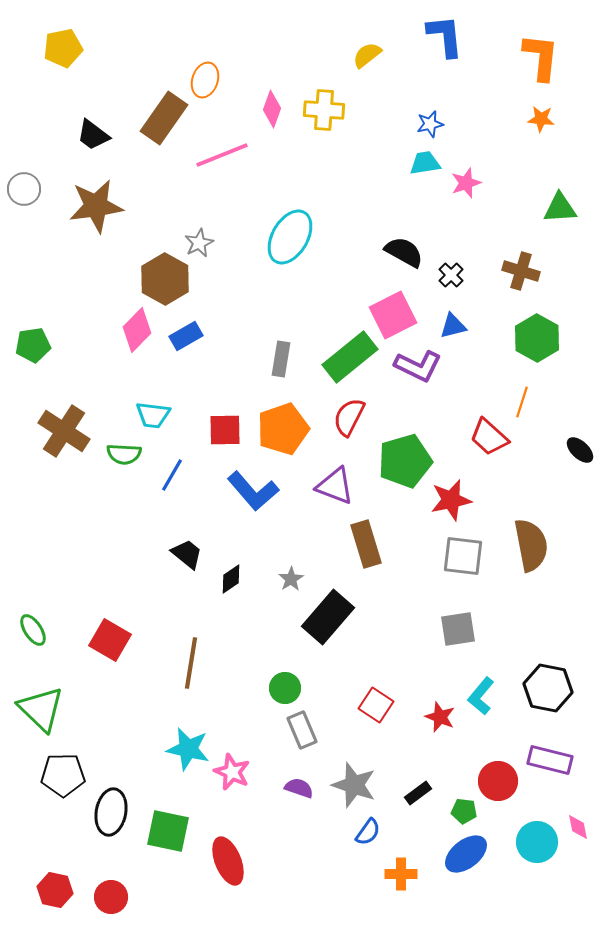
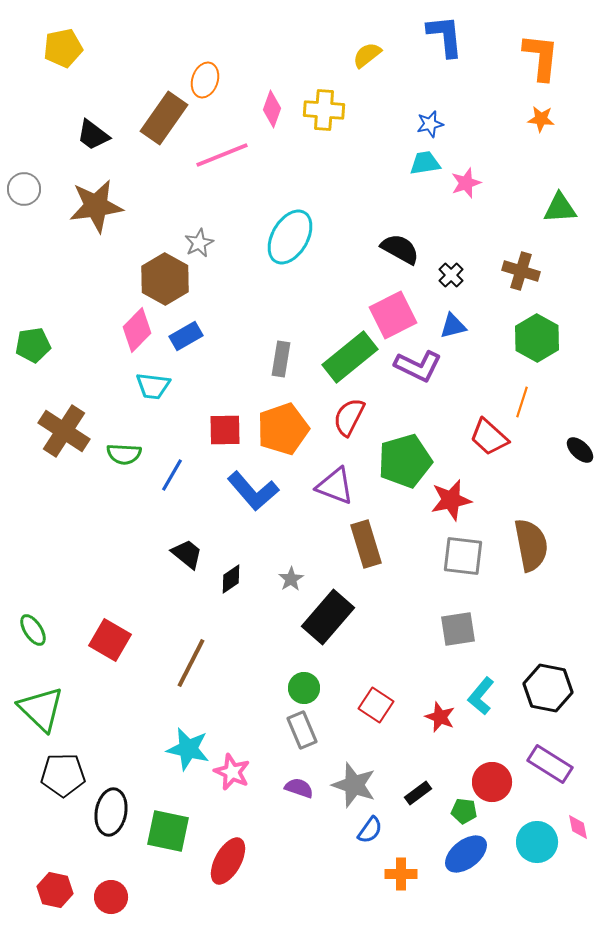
black semicircle at (404, 252): moved 4 px left, 3 px up
cyan trapezoid at (153, 415): moved 29 px up
brown line at (191, 663): rotated 18 degrees clockwise
green circle at (285, 688): moved 19 px right
purple rectangle at (550, 760): moved 4 px down; rotated 18 degrees clockwise
red circle at (498, 781): moved 6 px left, 1 px down
blue semicircle at (368, 832): moved 2 px right, 2 px up
red ellipse at (228, 861): rotated 51 degrees clockwise
